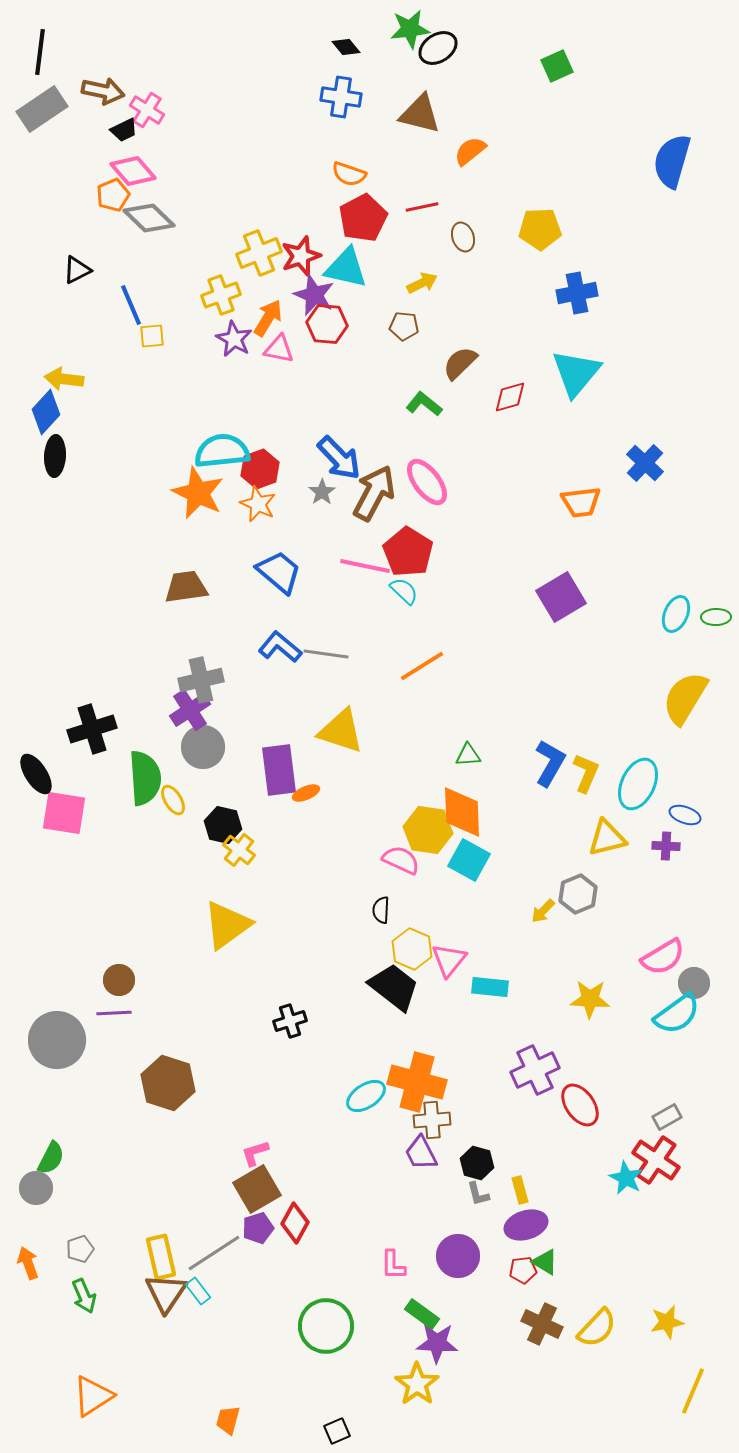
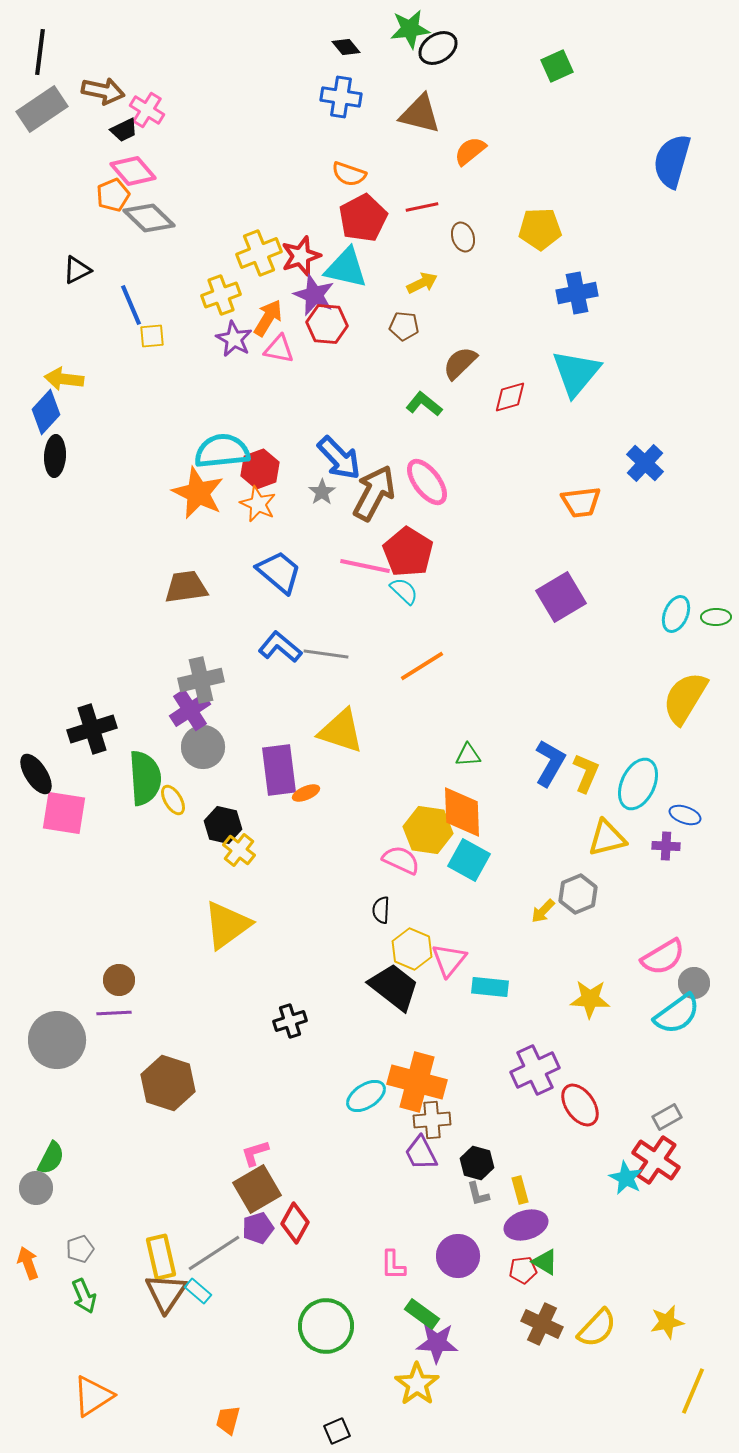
cyan rectangle at (198, 1291): rotated 12 degrees counterclockwise
